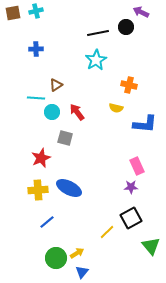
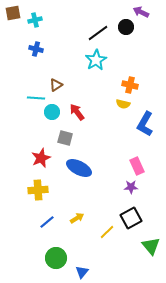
cyan cross: moved 1 px left, 9 px down
black line: rotated 25 degrees counterclockwise
blue cross: rotated 16 degrees clockwise
orange cross: moved 1 px right
yellow semicircle: moved 7 px right, 4 px up
blue L-shape: rotated 115 degrees clockwise
blue ellipse: moved 10 px right, 20 px up
yellow arrow: moved 35 px up
